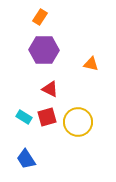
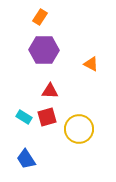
orange triangle: rotated 14 degrees clockwise
red triangle: moved 2 px down; rotated 24 degrees counterclockwise
yellow circle: moved 1 px right, 7 px down
